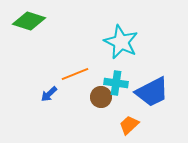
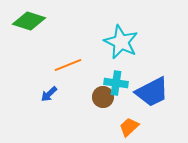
orange line: moved 7 px left, 9 px up
brown circle: moved 2 px right
orange trapezoid: moved 2 px down
